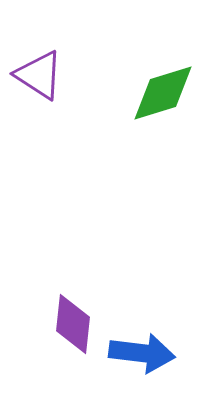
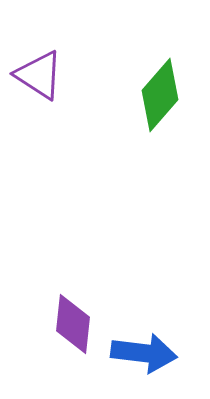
green diamond: moved 3 px left, 2 px down; rotated 32 degrees counterclockwise
blue arrow: moved 2 px right
